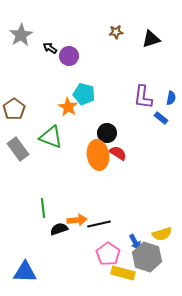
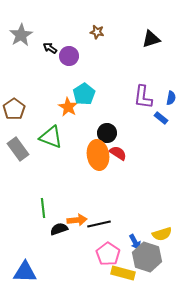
brown star: moved 19 px left; rotated 16 degrees clockwise
cyan pentagon: rotated 25 degrees clockwise
